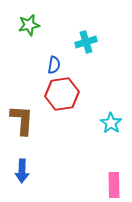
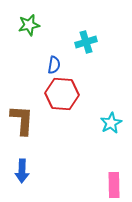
red hexagon: rotated 12 degrees clockwise
cyan star: rotated 10 degrees clockwise
